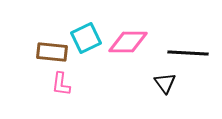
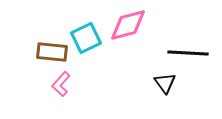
pink diamond: moved 17 px up; rotated 15 degrees counterclockwise
pink L-shape: rotated 35 degrees clockwise
